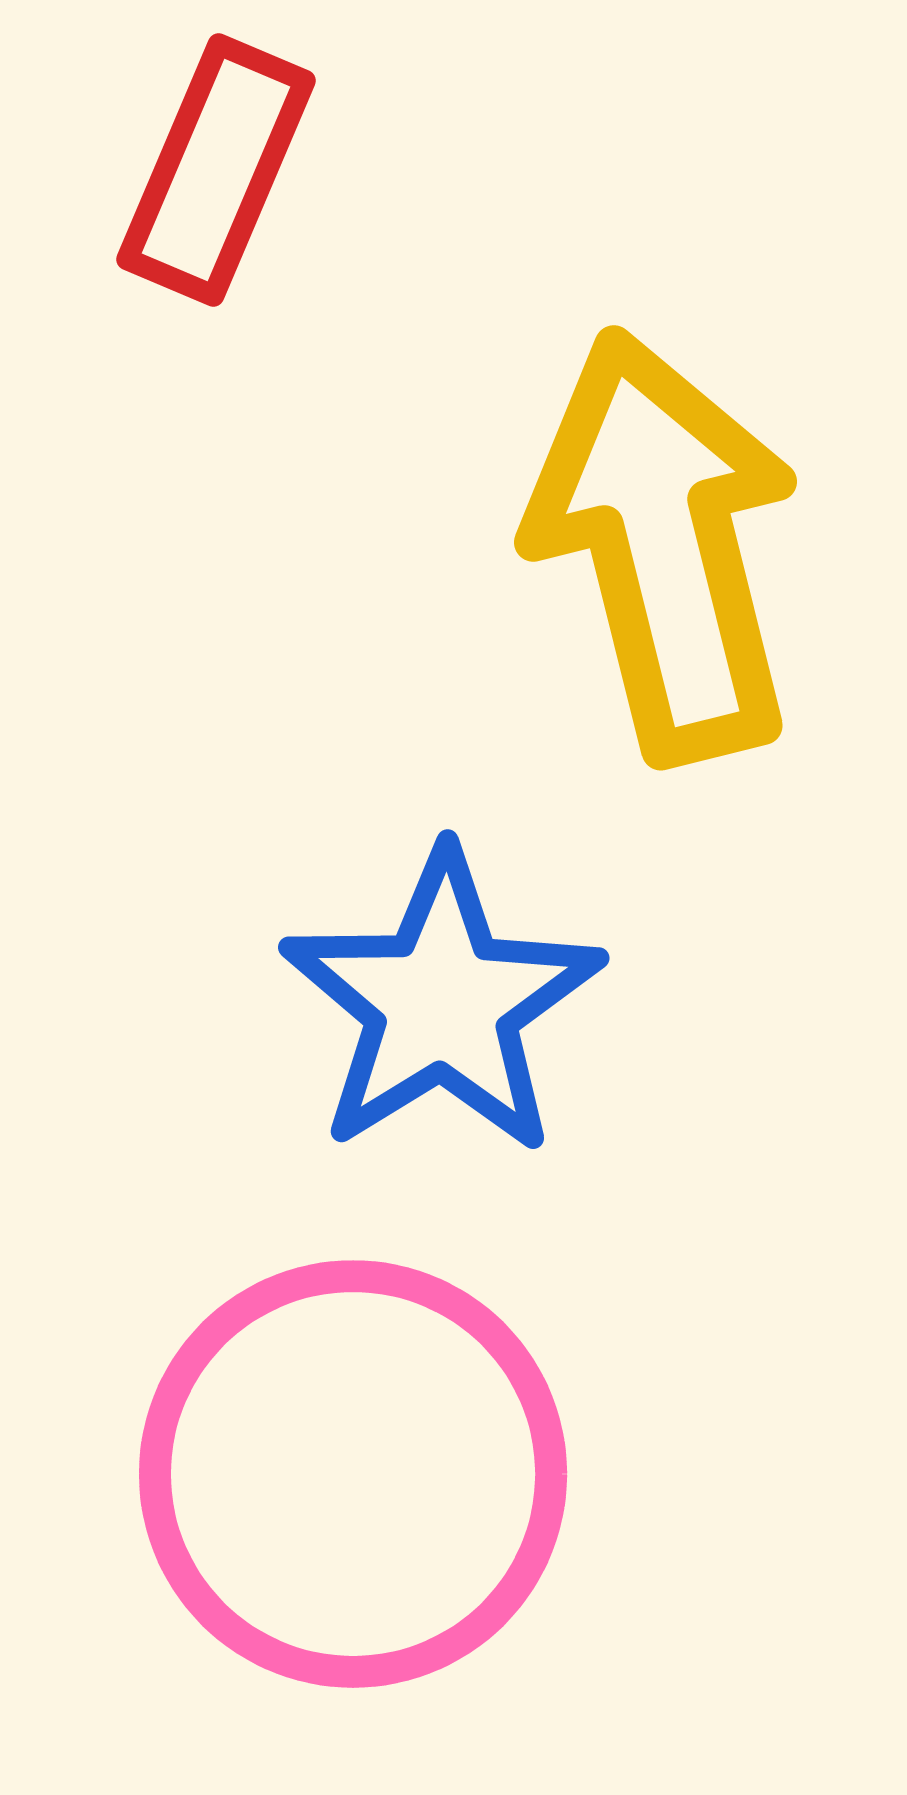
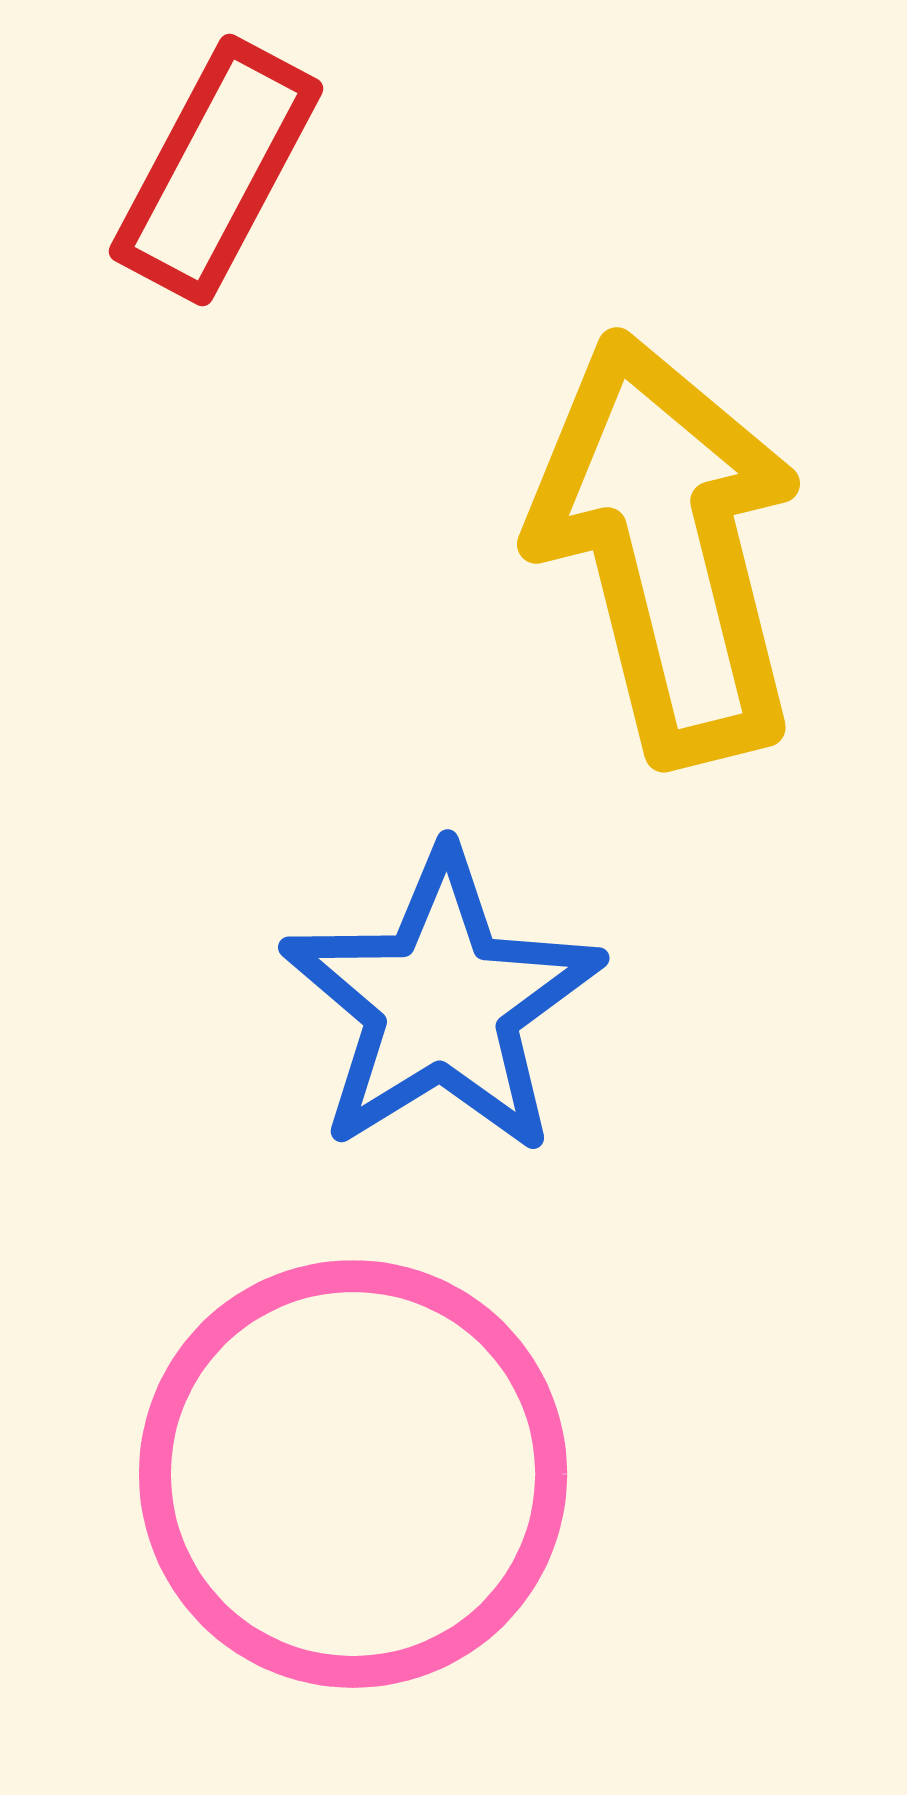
red rectangle: rotated 5 degrees clockwise
yellow arrow: moved 3 px right, 2 px down
